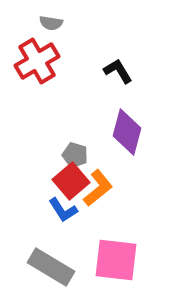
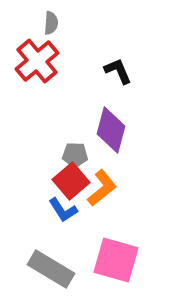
gray semicircle: rotated 95 degrees counterclockwise
red cross: rotated 9 degrees counterclockwise
black L-shape: rotated 8 degrees clockwise
purple diamond: moved 16 px left, 2 px up
gray pentagon: rotated 15 degrees counterclockwise
orange L-shape: moved 4 px right
pink square: rotated 9 degrees clockwise
gray rectangle: moved 2 px down
